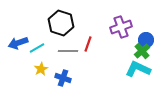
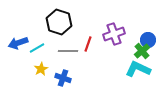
black hexagon: moved 2 px left, 1 px up
purple cross: moved 7 px left, 7 px down
blue circle: moved 2 px right
